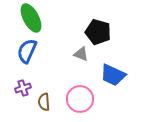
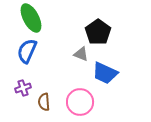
black pentagon: rotated 20 degrees clockwise
blue trapezoid: moved 8 px left, 2 px up
pink circle: moved 3 px down
